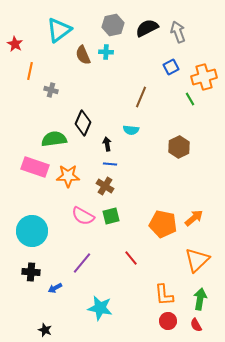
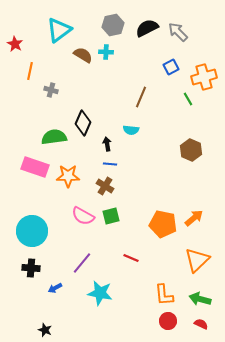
gray arrow: rotated 25 degrees counterclockwise
brown semicircle: rotated 144 degrees clockwise
green line: moved 2 px left
green semicircle: moved 2 px up
brown hexagon: moved 12 px right, 3 px down; rotated 10 degrees counterclockwise
red line: rotated 28 degrees counterclockwise
black cross: moved 4 px up
green arrow: rotated 85 degrees counterclockwise
cyan star: moved 15 px up
red semicircle: moved 5 px right, 1 px up; rotated 144 degrees clockwise
